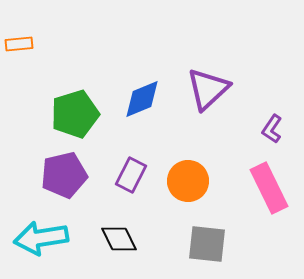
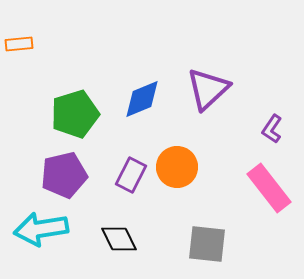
orange circle: moved 11 px left, 14 px up
pink rectangle: rotated 12 degrees counterclockwise
cyan arrow: moved 9 px up
